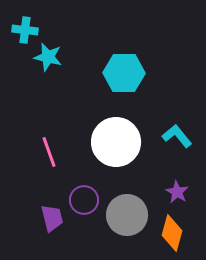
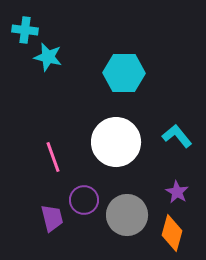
pink line: moved 4 px right, 5 px down
